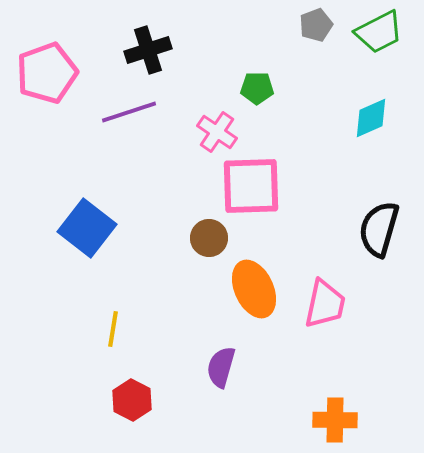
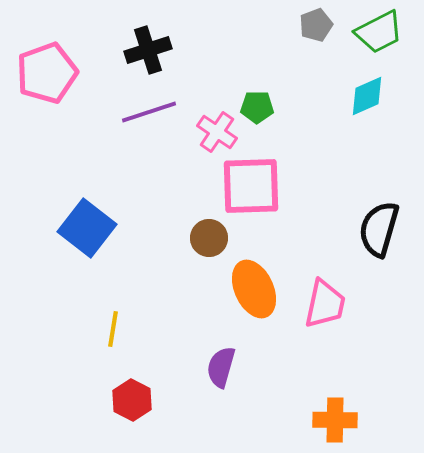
green pentagon: moved 19 px down
purple line: moved 20 px right
cyan diamond: moved 4 px left, 22 px up
